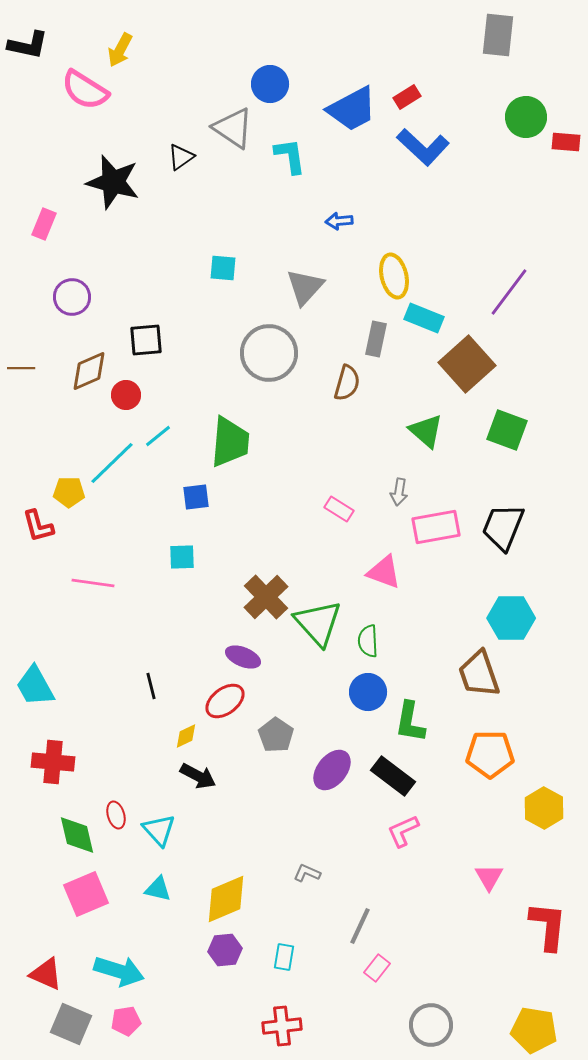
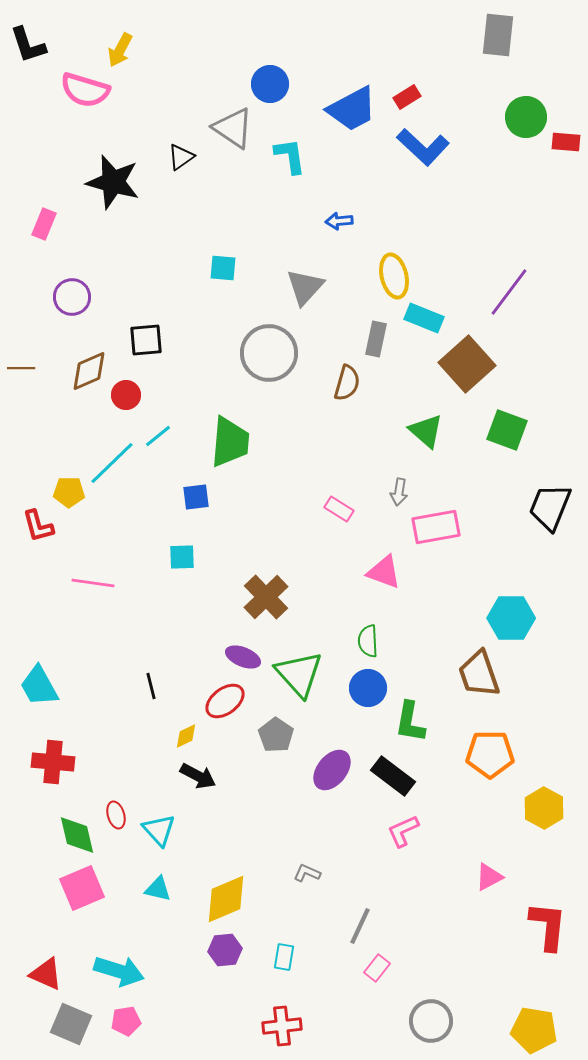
black L-shape at (28, 45): rotated 60 degrees clockwise
pink semicircle at (85, 90): rotated 15 degrees counterclockwise
black trapezoid at (503, 527): moved 47 px right, 20 px up
green triangle at (318, 623): moved 19 px left, 51 px down
cyan trapezoid at (35, 686): moved 4 px right
blue circle at (368, 692): moved 4 px up
pink triangle at (489, 877): rotated 32 degrees clockwise
pink square at (86, 894): moved 4 px left, 6 px up
gray circle at (431, 1025): moved 4 px up
